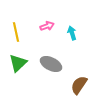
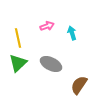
yellow line: moved 2 px right, 6 px down
